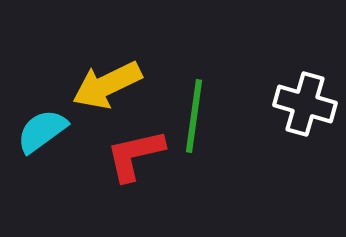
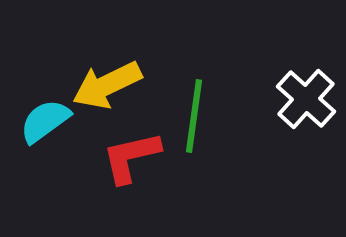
white cross: moved 1 px right, 5 px up; rotated 26 degrees clockwise
cyan semicircle: moved 3 px right, 10 px up
red L-shape: moved 4 px left, 2 px down
